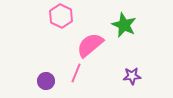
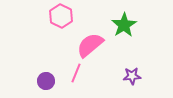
green star: rotated 15 degrees clockwise
